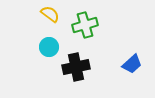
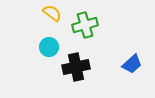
yellow semicircle: moved 2 px right, 1 px up
